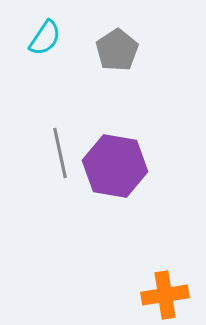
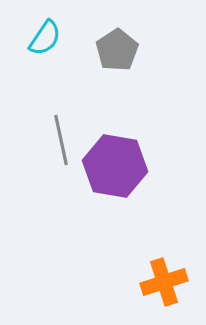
gray line: moved 1 px right, 13 px up
orange cross: moved 1 px left, 13 px up; rotated 9 degrees counterclockwise
